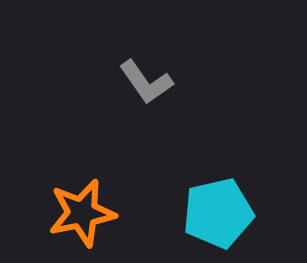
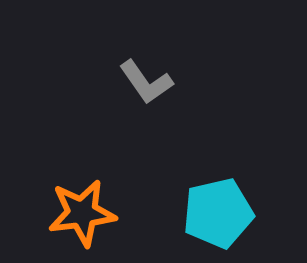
orange star: rotated 4 degrees clockwise
